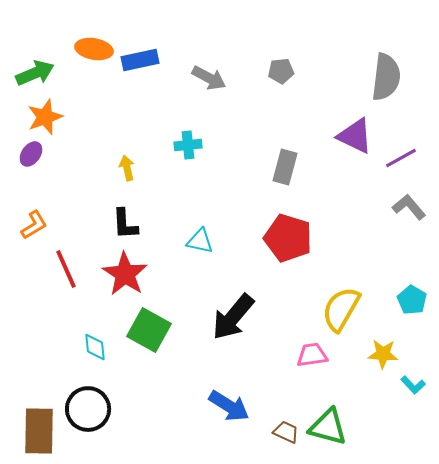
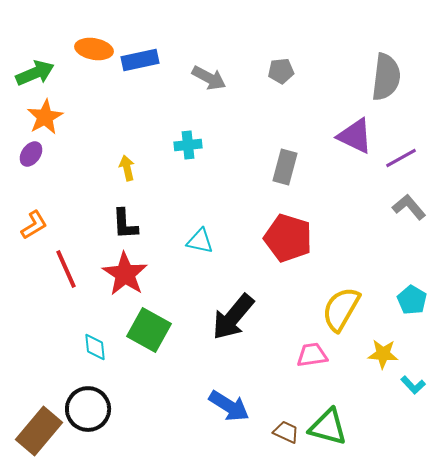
orange star: rotated 9 degrees counterclockwise
brown rectangle: rotated 39 degrees clockwise
